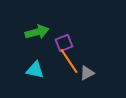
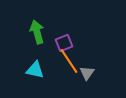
green arrow: rotated 90 degrees counterclockwise
gray triangle: rotated 28 degrees counterclockwise
